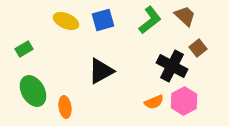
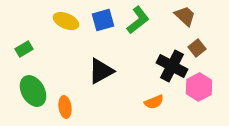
green L-shape: moved 12 px left
brown square: moved 1 px left
pink hexagon: moved 15 px right, 14 px up
